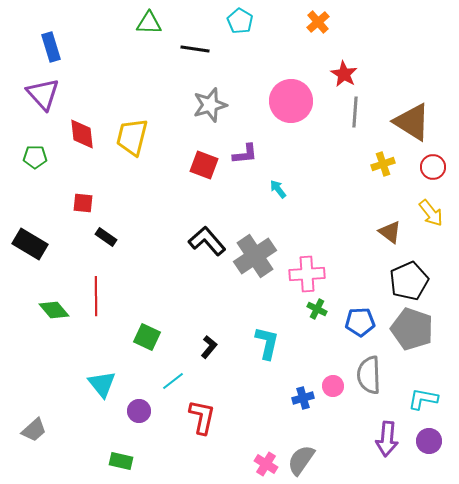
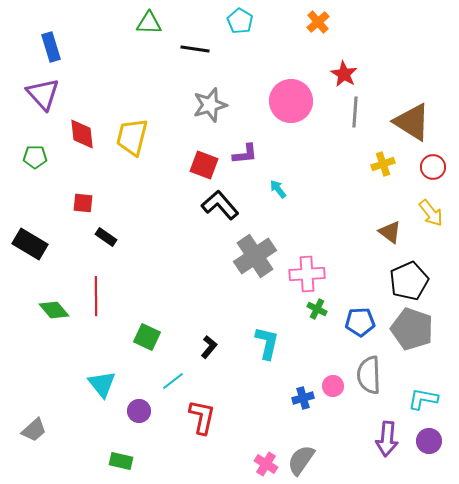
black L-shape at (207, 241): moved 13 px right, 36 px up
